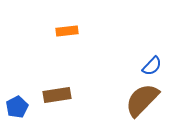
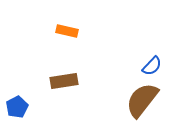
orange rectangle: rotated 20 degrees clockwise
brown rectangle: moved 7 px right, 14 px up
brown semicircle: rotated 6 degrees counterclockwise
